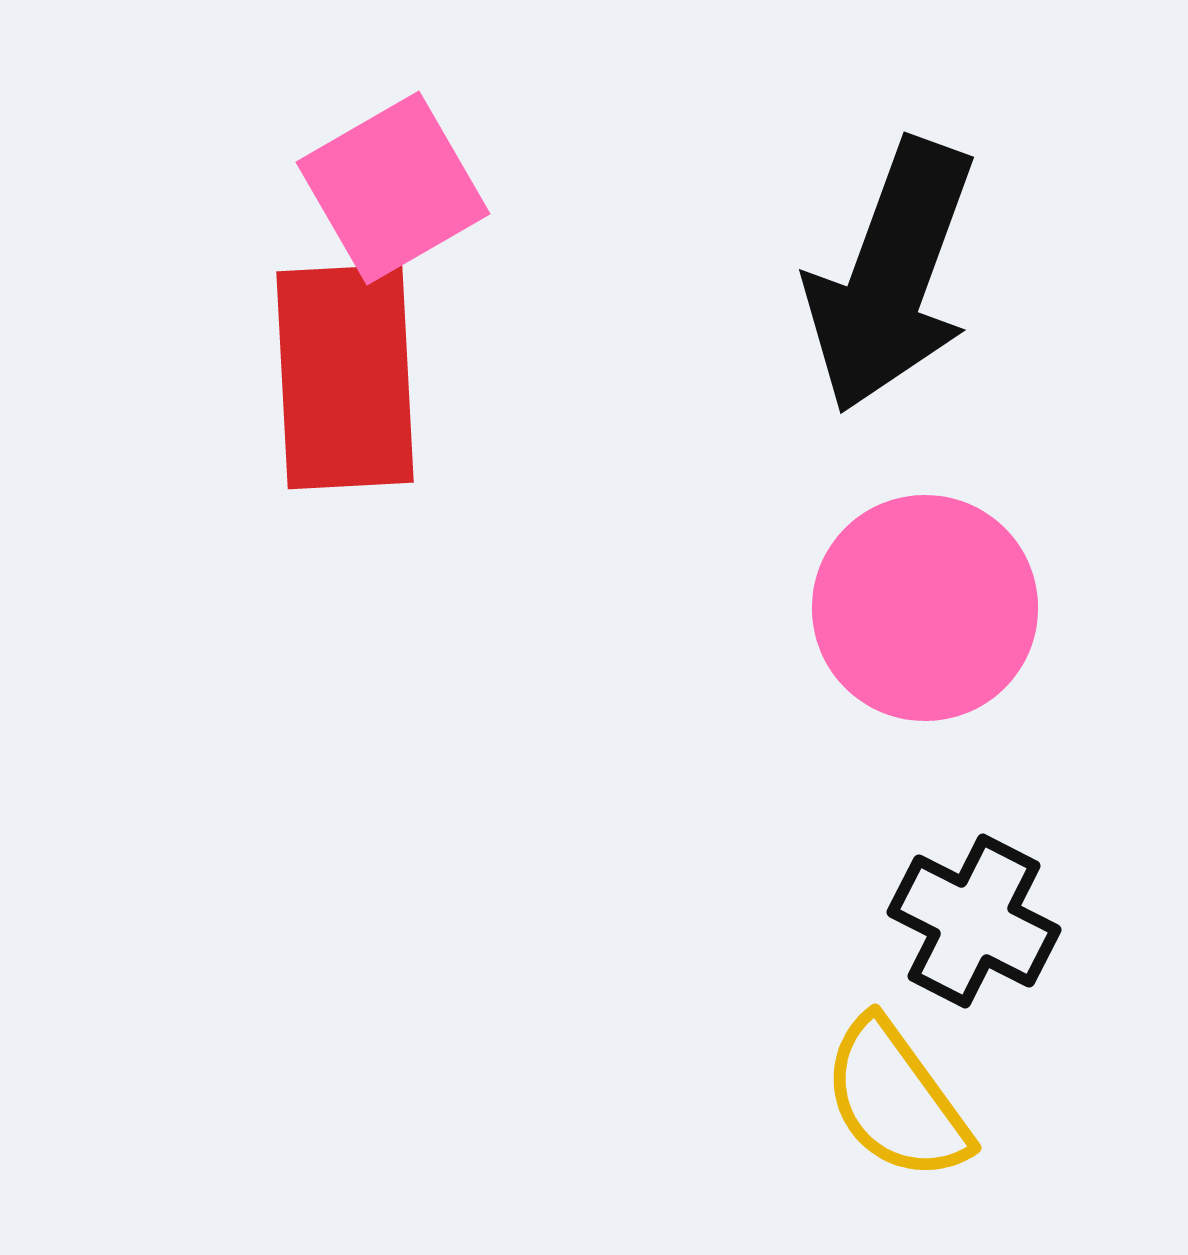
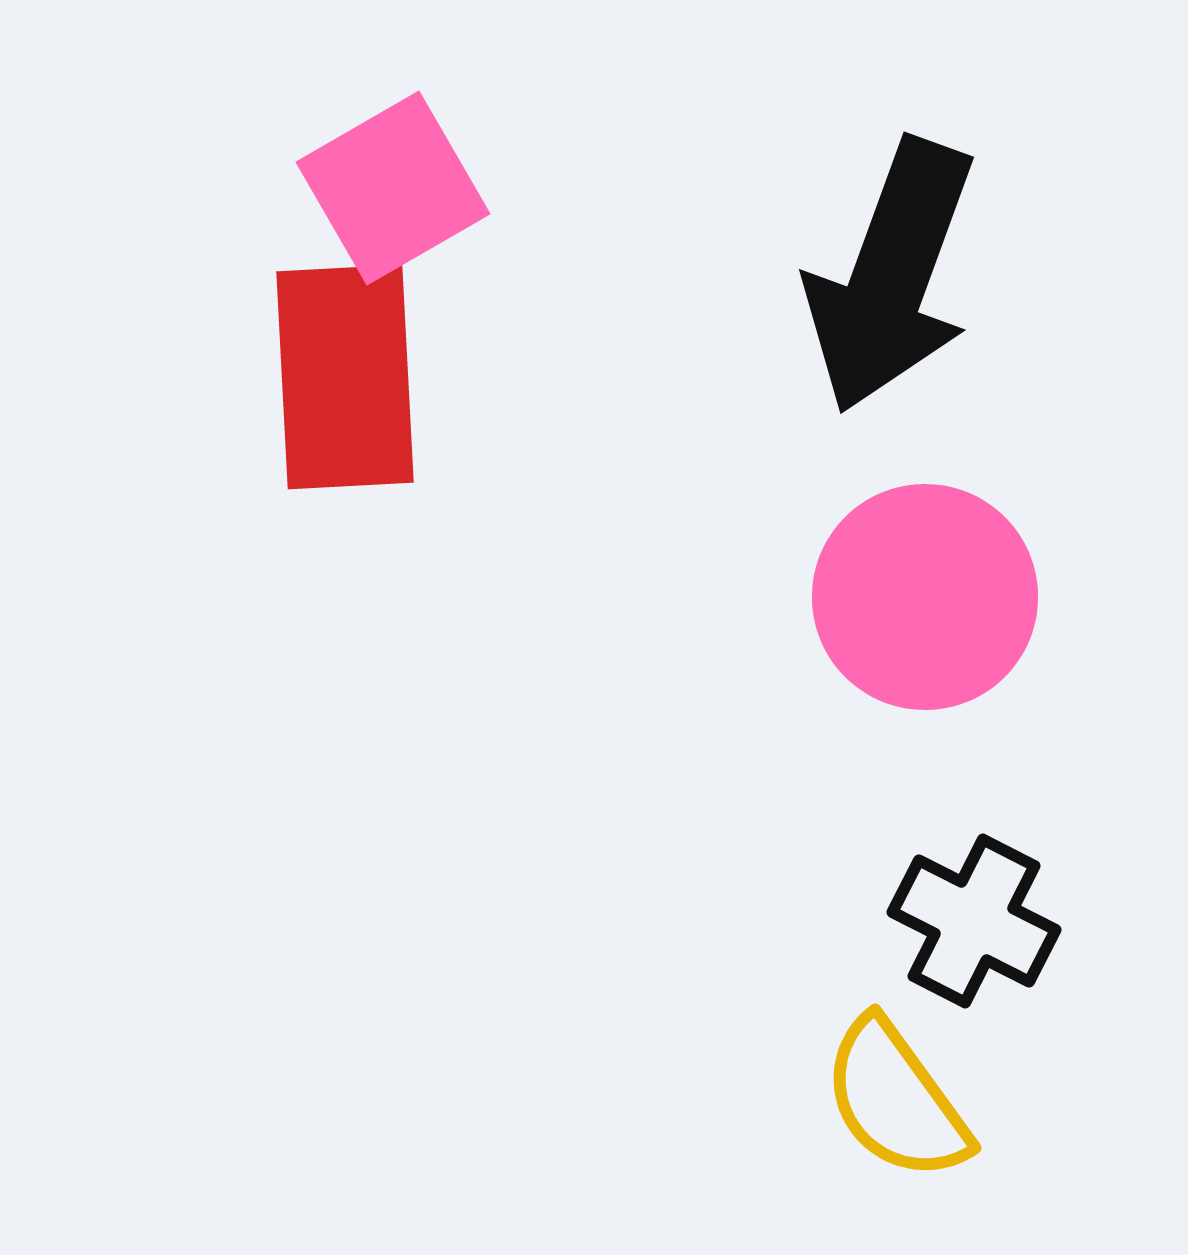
pink circle: moved 11 px up
